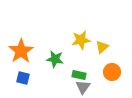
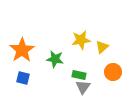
orange star: moved 1 px right, 1 px up
orange circle: moved 1 px right
